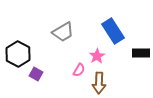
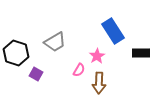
gray trapezoid: moved 8 px left, 10 px down
black hexagon: moved 2 px left, 1 px up; rotated 10 degrees counterclockwise
